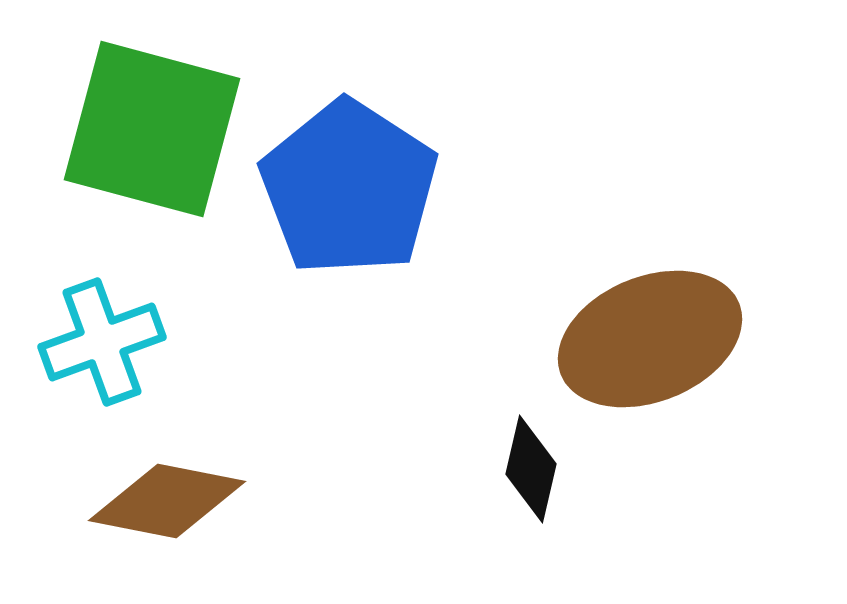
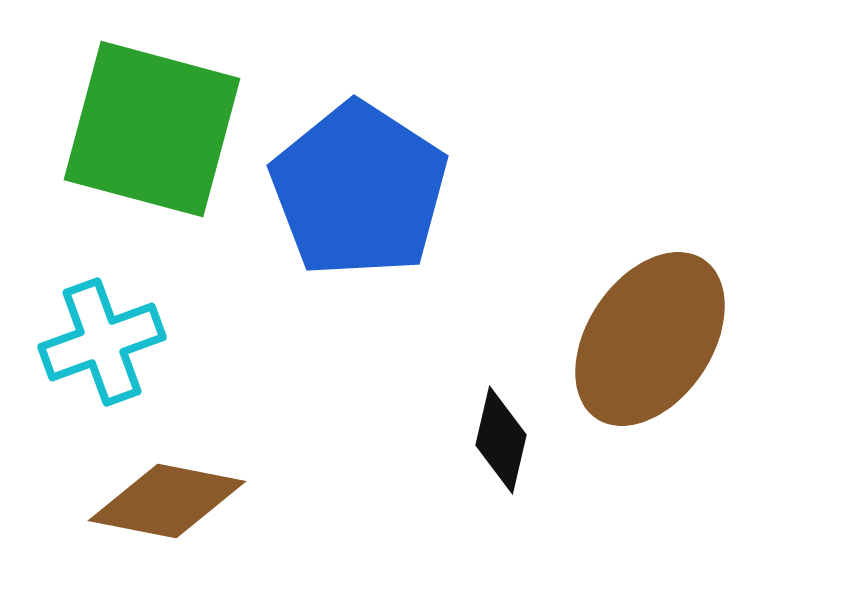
blue pentagon: moved 10 px right, 2 px down
brown ellipse: rotated 34 degrees counterclockwise
black diamond: moved 30 px left, 29 px up
